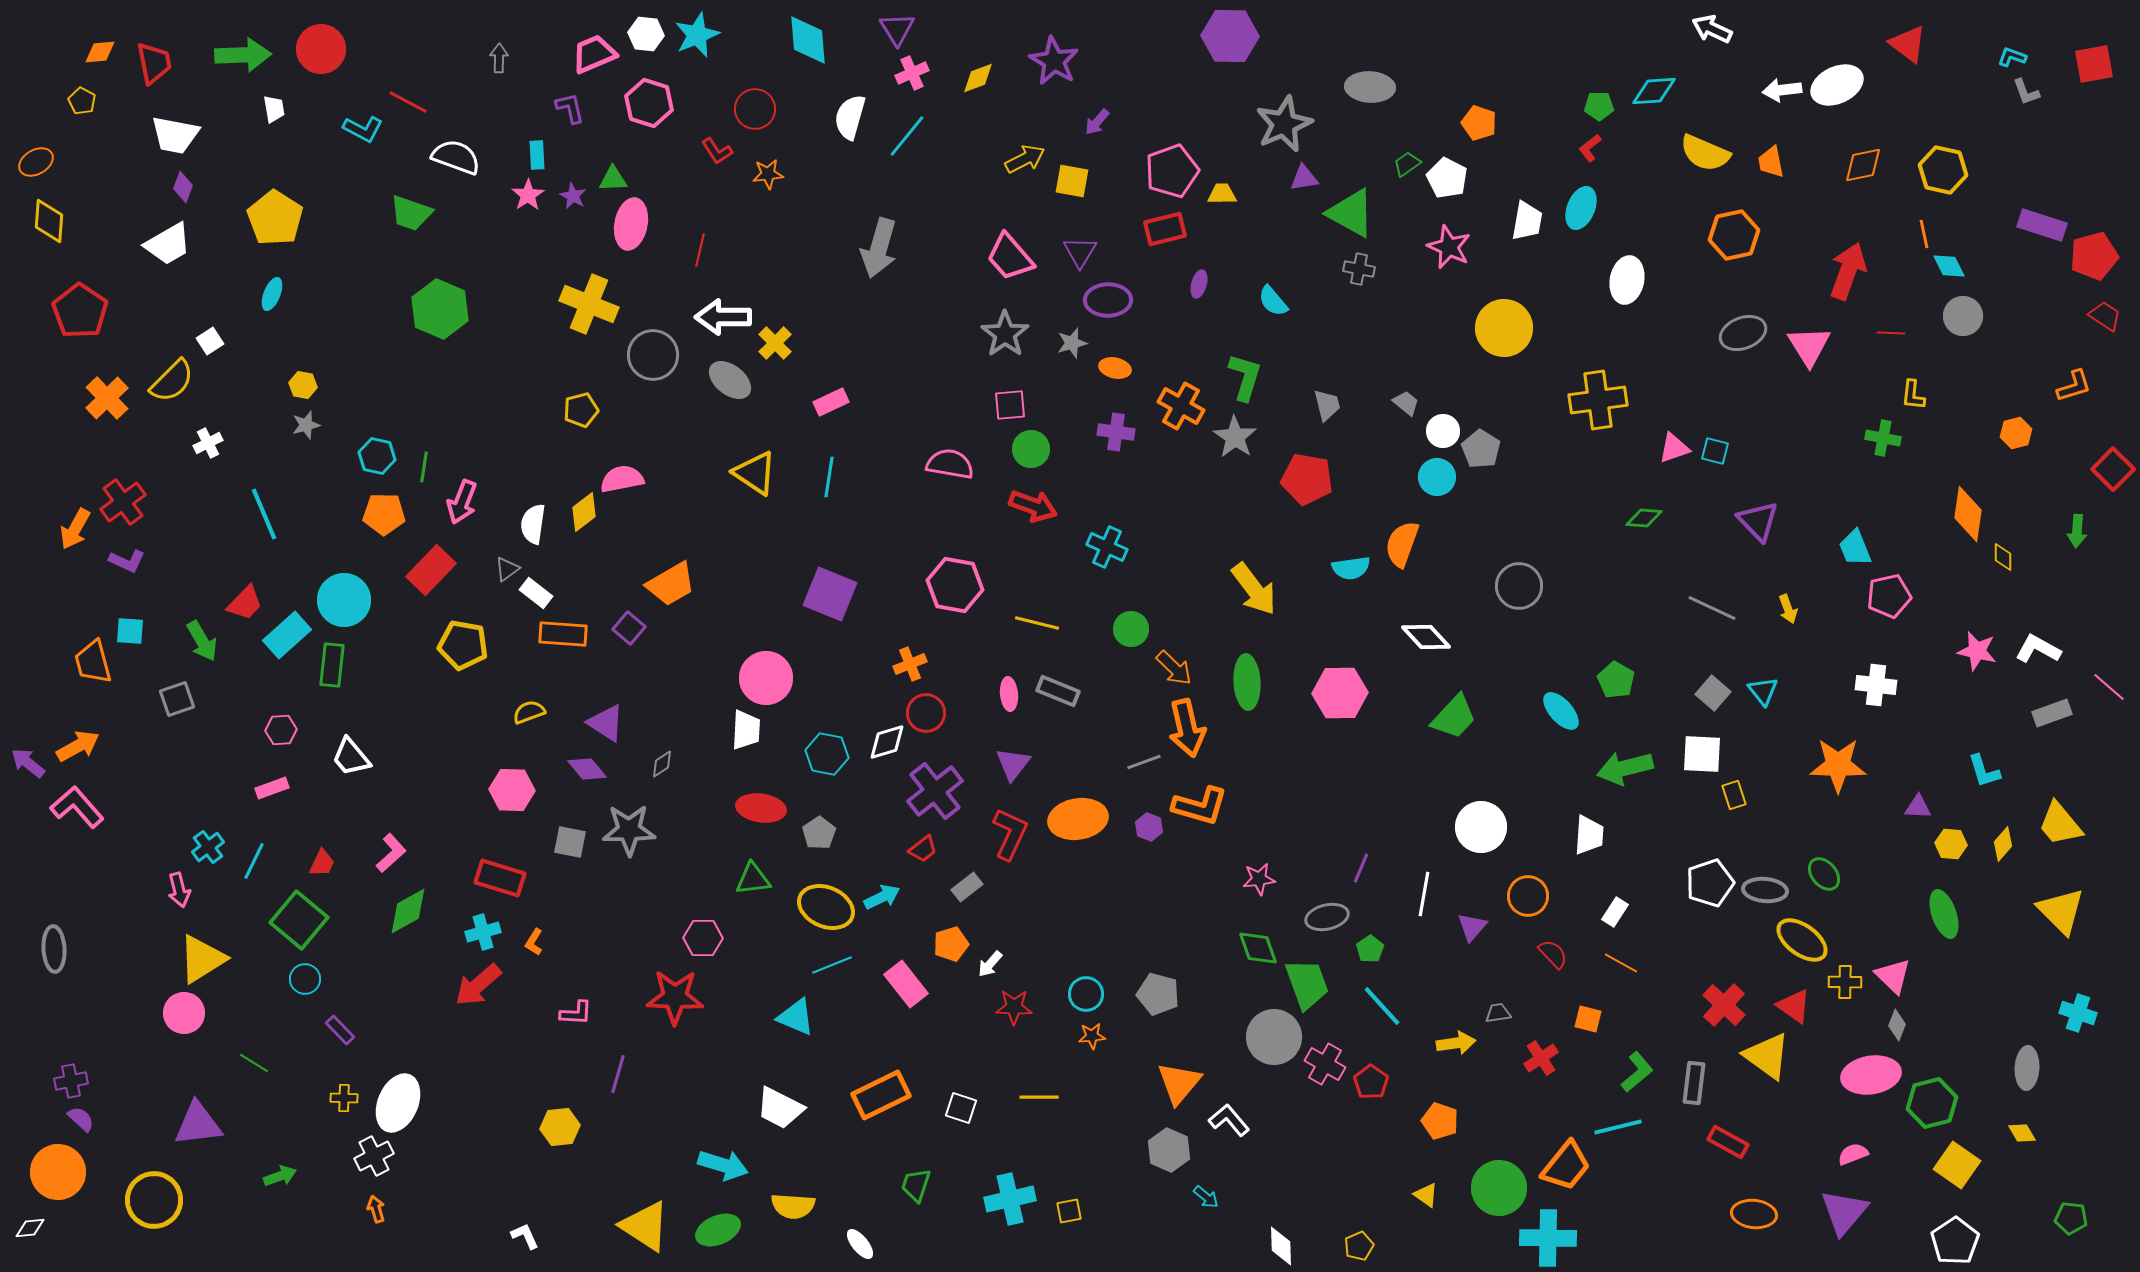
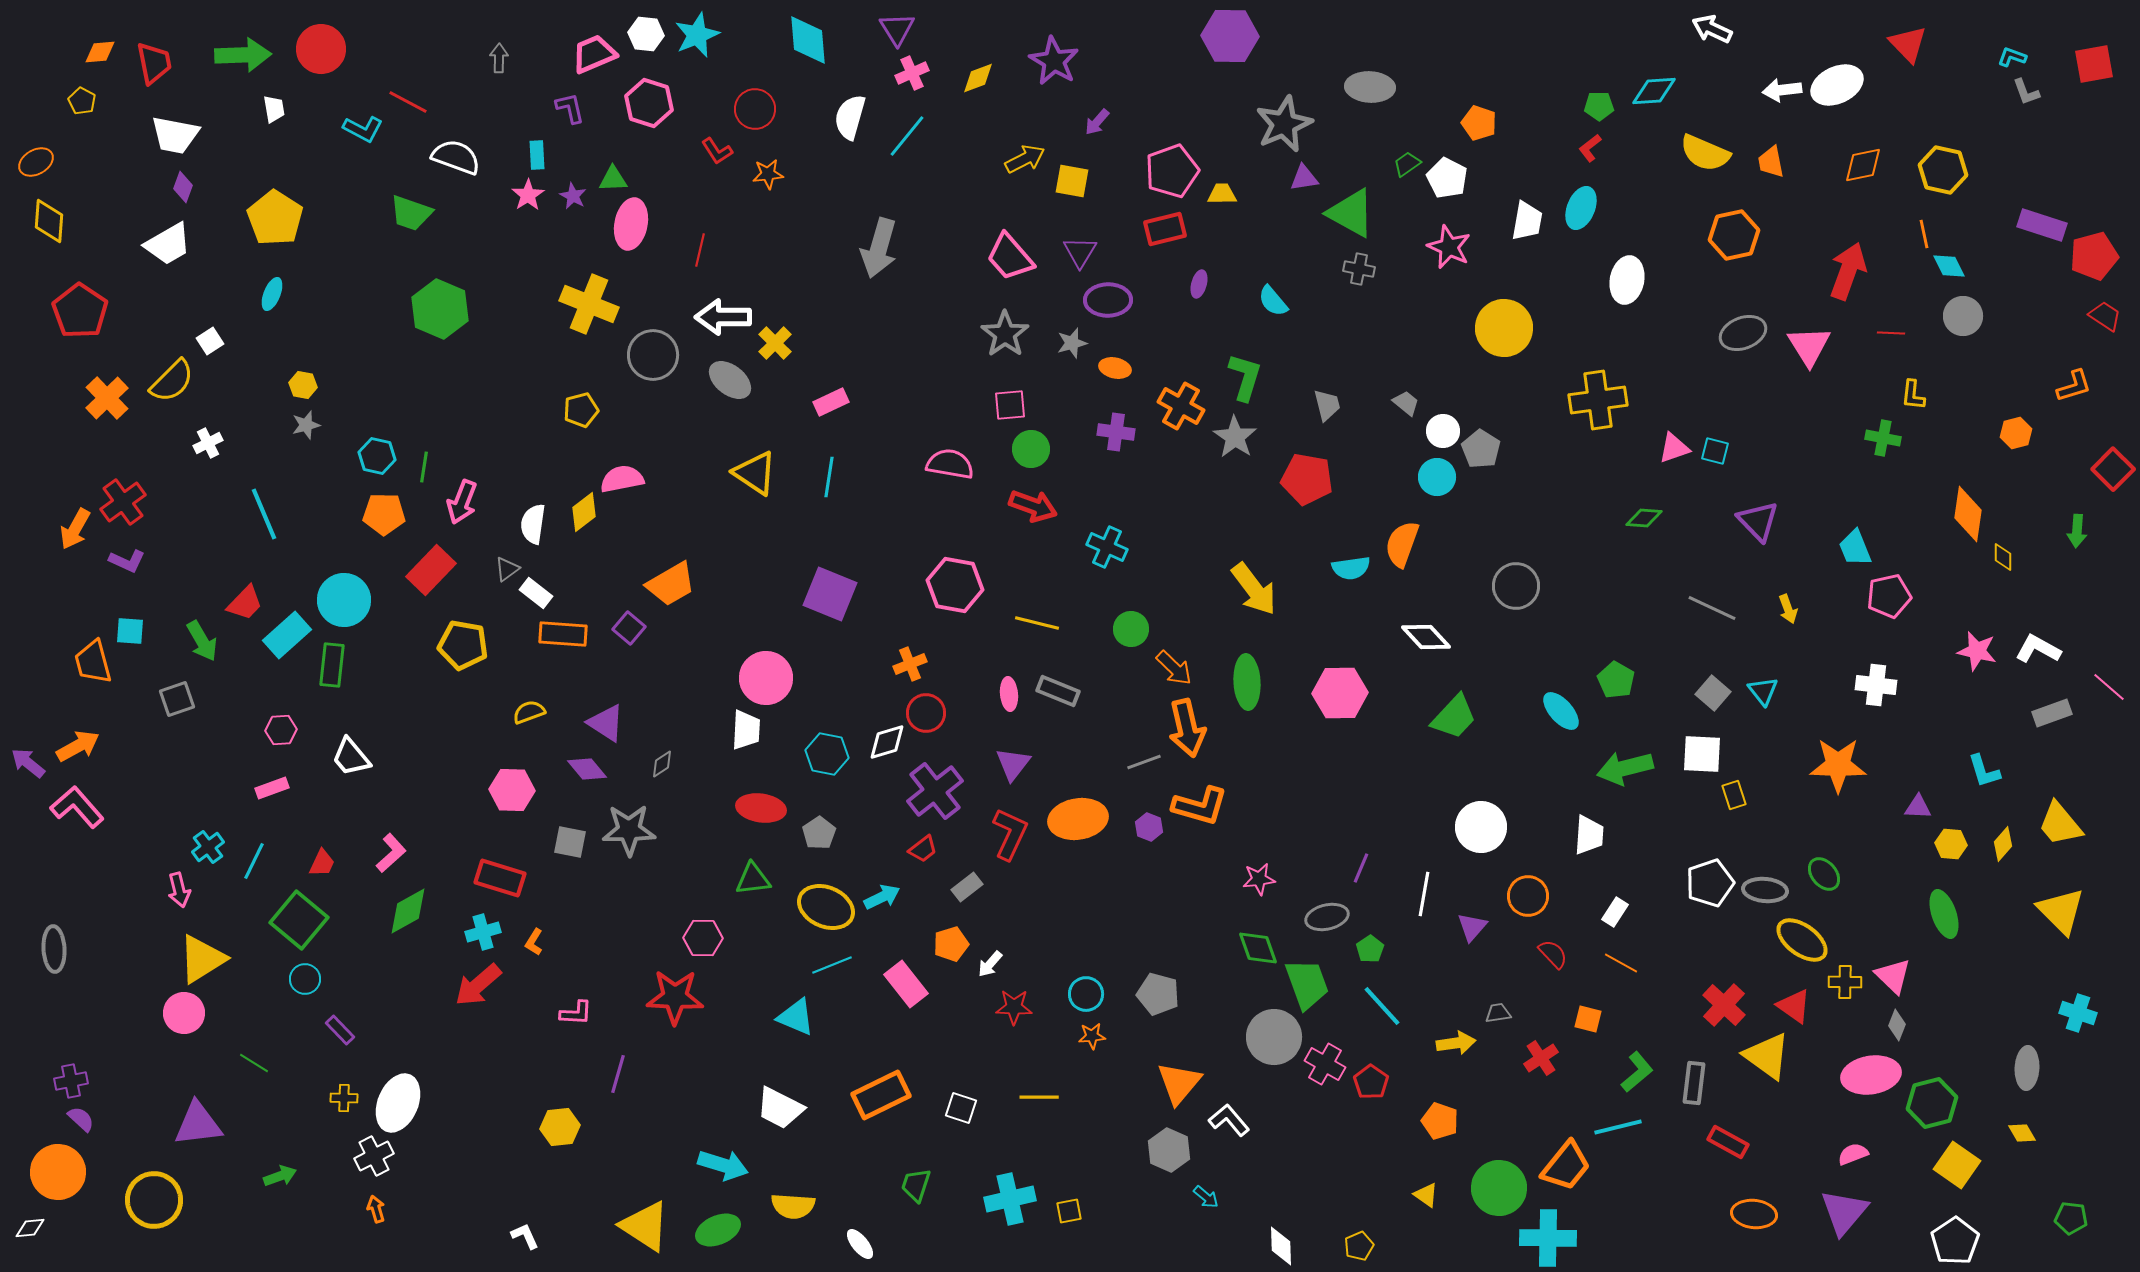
red triangle at (1908, 44): rotated 9 degrees clockwise
gray circle at (1519, 586): moved 3 px left
